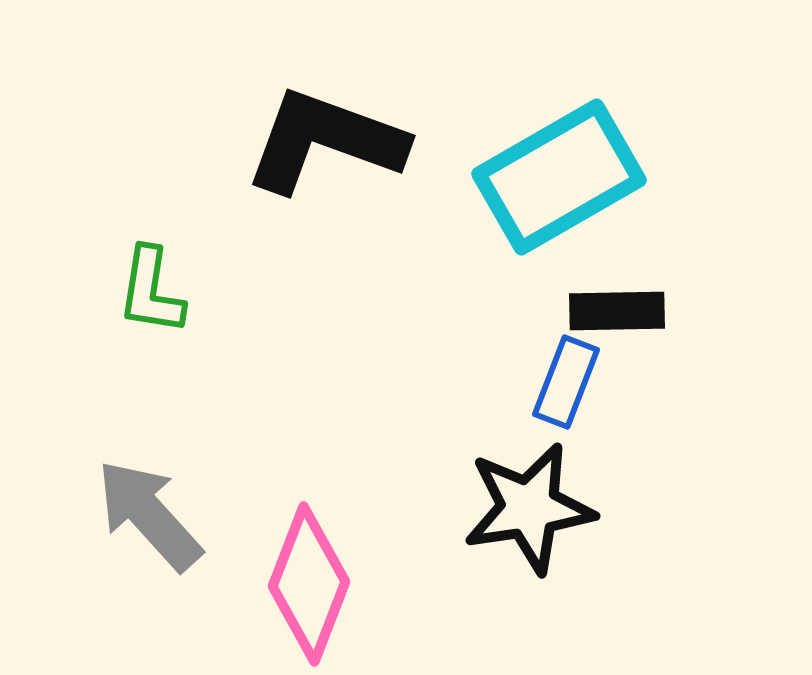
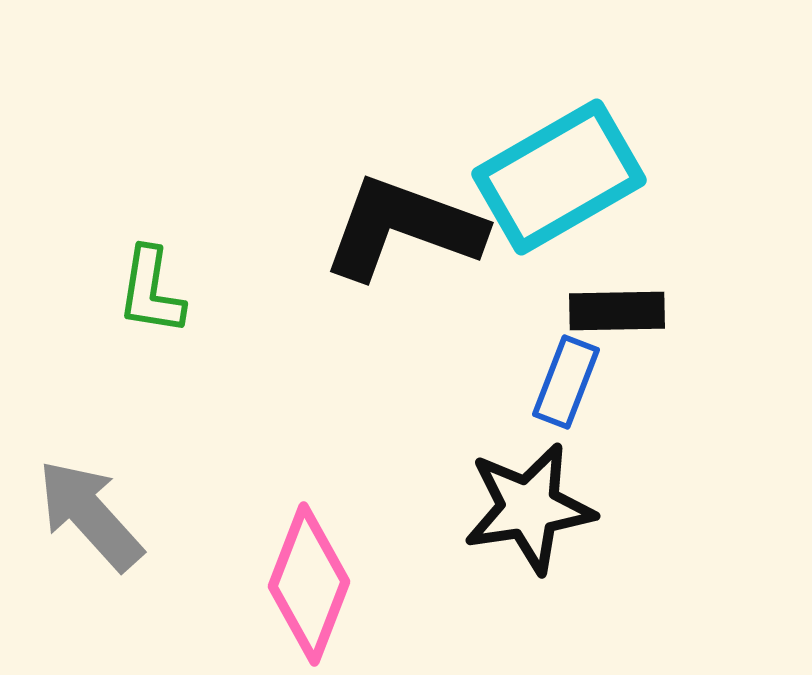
black L-shape: moved 78 px right, 87 px down
gray arrow: moved 59 px left
